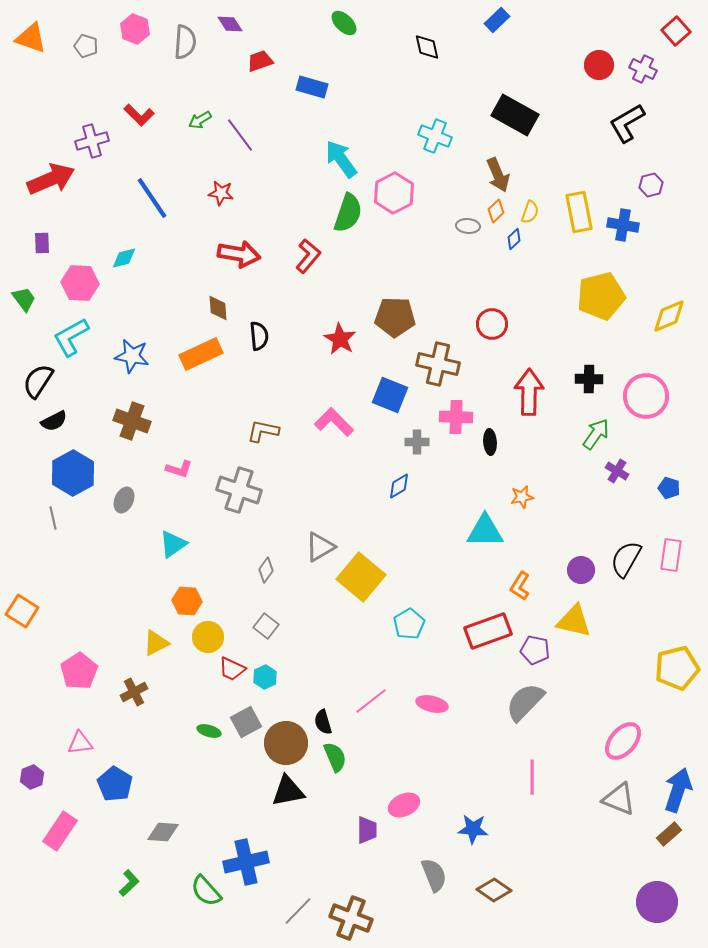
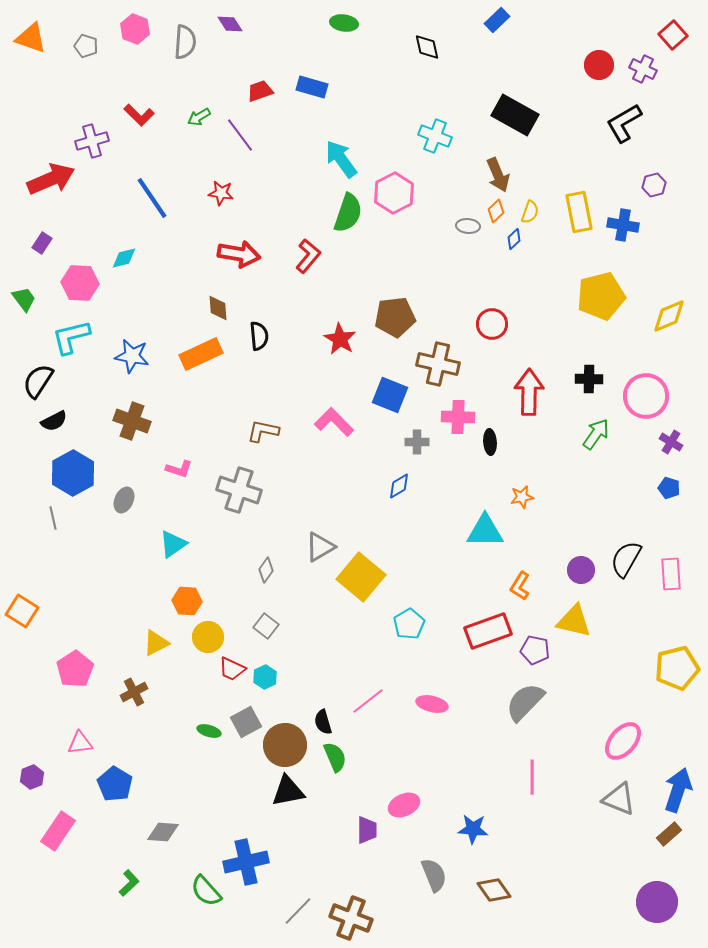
green ellipse at (344, 23): rotated 36 degrees counterclockwise
red square at (676, 31): moved 3 px left, 4 px down
red trapezoid at (260, 61): moved 30 px down
green arrow at (200, 120): moved 1 px left, 3 px up
black L-shape at (627, 123): moved 3 px left
purple hexagon at (651, 185): moved 3 px right
purple rectangle at (42, 243): rotated 35 degrees clockwise
brown pentagon at (395, 317): rotated 9 degrees counterclockwise
cyan L-shape at (71, 337): rotated 15 degrees clockwise
pink cross at (456, 417): moved 2 px right
purple cross at (617, 471): moved 54 px right, 29 px up
pink rectangle at (671, 555): moved 19 px down; rotated 12 degrees counterclockwise
pink pentagon at (79, 671): moved 4 px left, 2 px up
pink line at (371, 701): moved 3 px left
brown circle at (286, 743): moved 1 px left, 2 px down
pink rectangle at (60, 831): moved 2 px left
brown diamond at (494, 890): rotated 20 degrees clockwise
